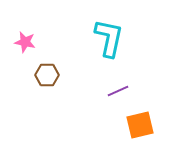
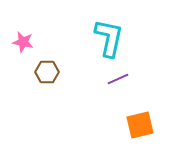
pink star: moved 2 px left
brown hexagon: moved 3 px up
purple line: moved 12 px up
